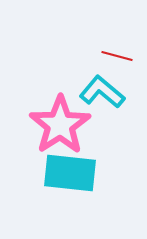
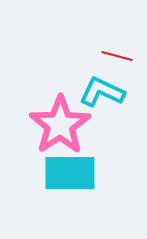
cyan L-shape: rotated 15 degrees counterclockwise
cyan rectangle: rotated 6 degrees counterclockwise
